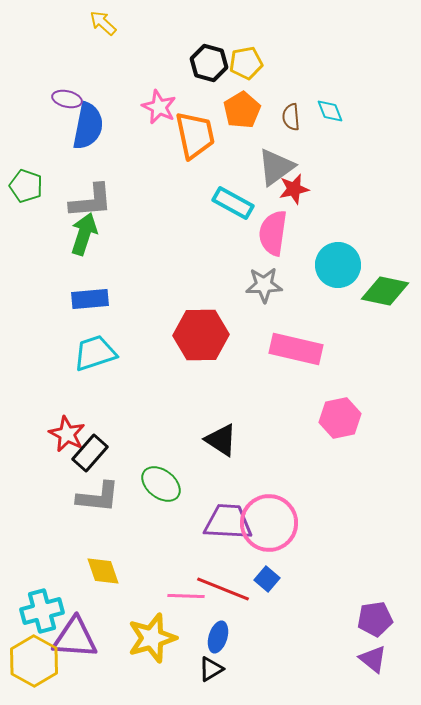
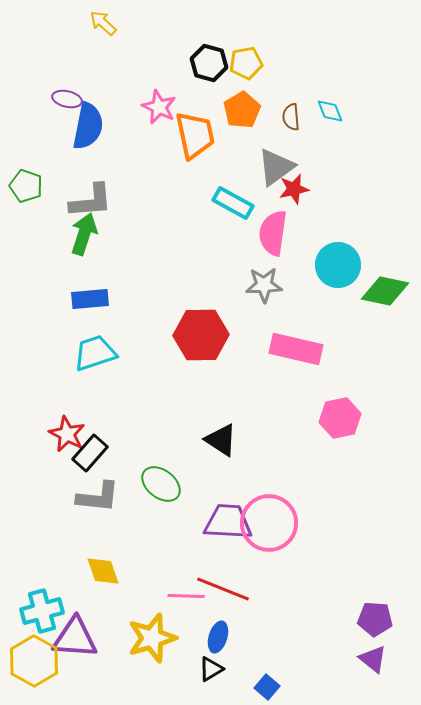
blue square at (267, 579): moved 108 px down
purple pentagon at (375, 619): rotated 12 degrees clockwise
